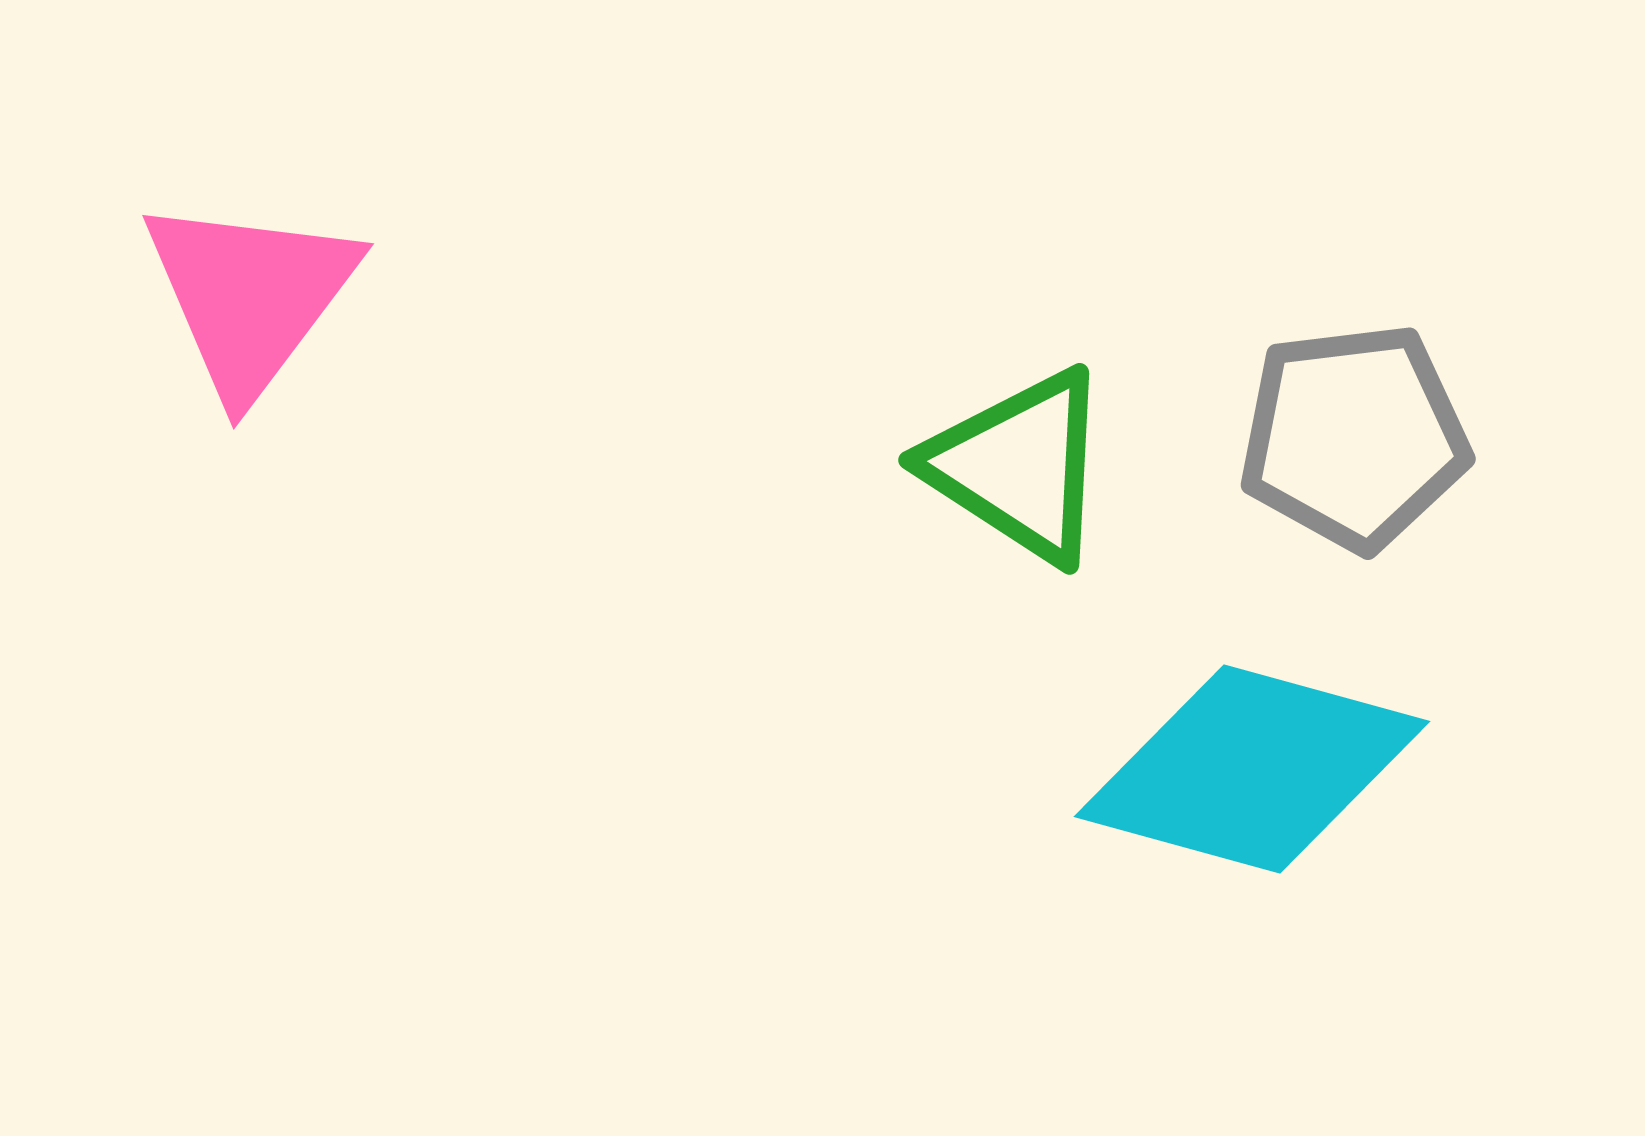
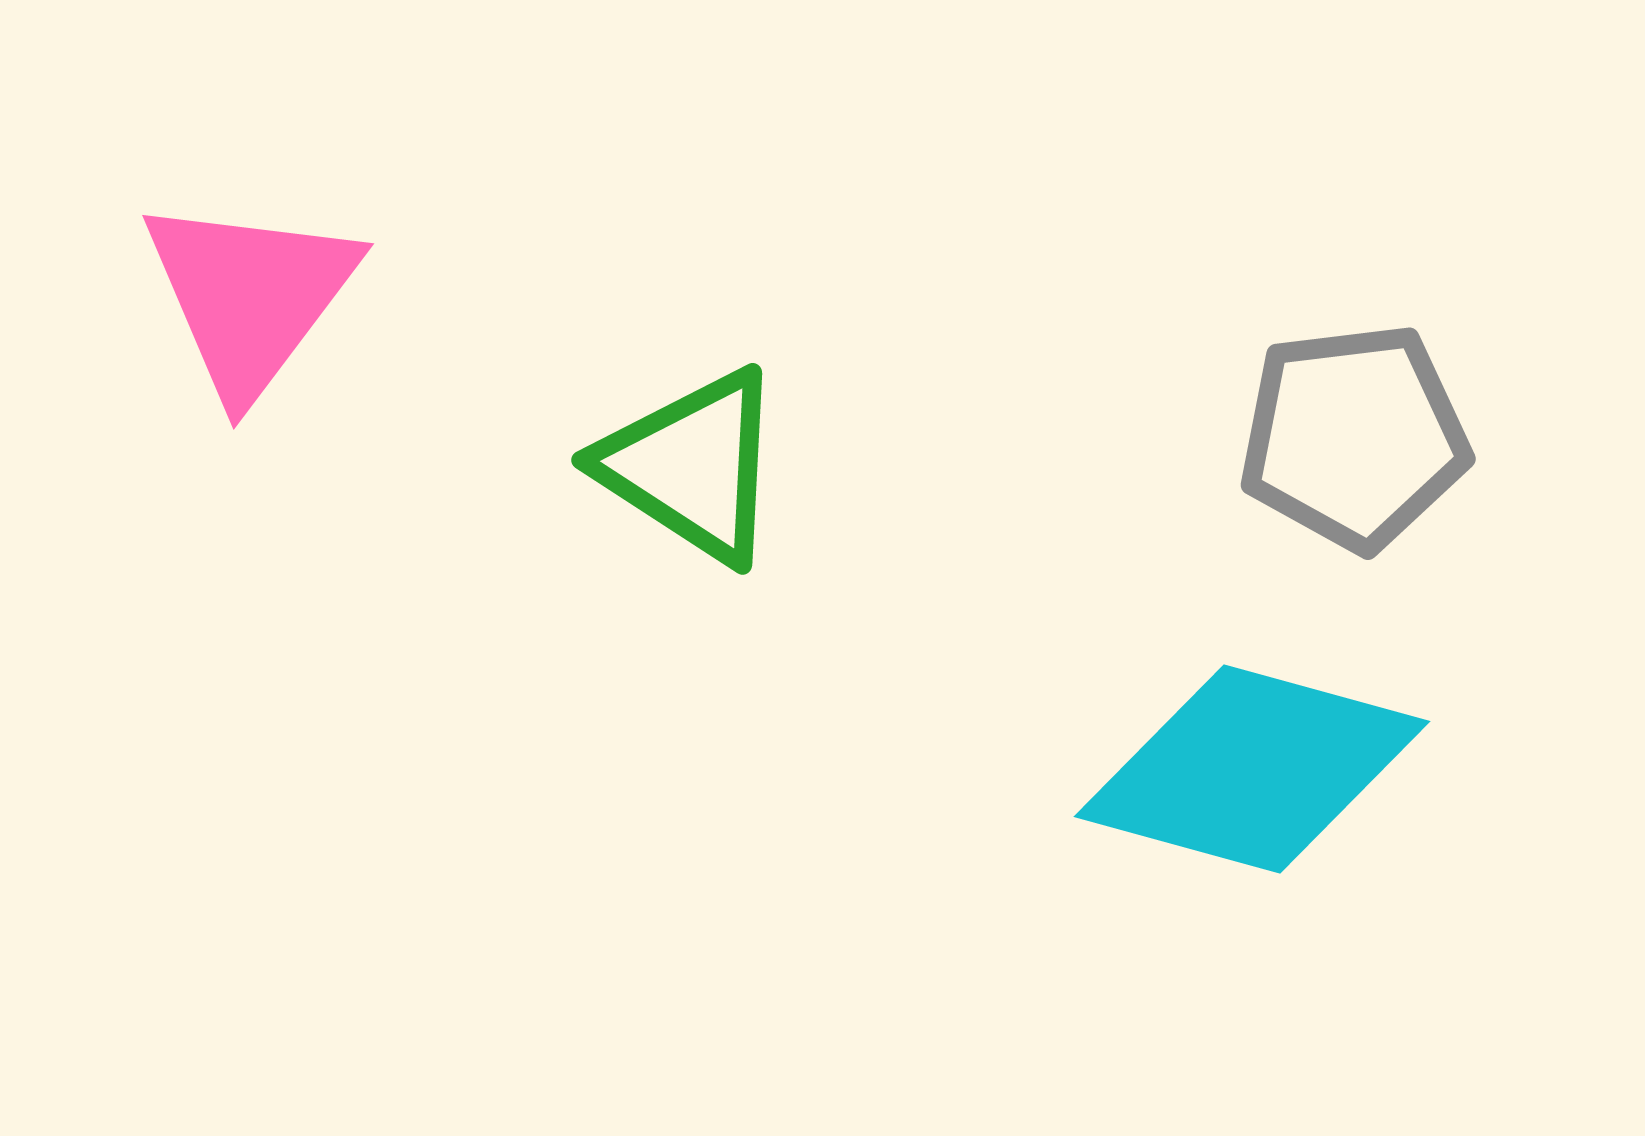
green triangle: moved 327 px left
